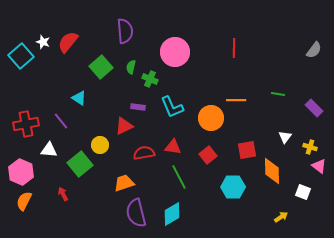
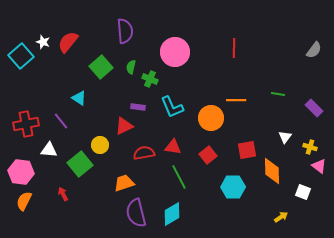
pink hexagon at (21, 172): rotated 15 degrees counterclockwise
